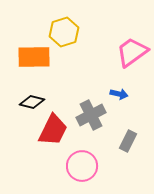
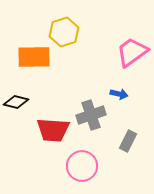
black diamond: moved 16 px left
gray cross: rotated 8 degrees clockwise
red trapezoid: rotated 68 degrees clockwise
